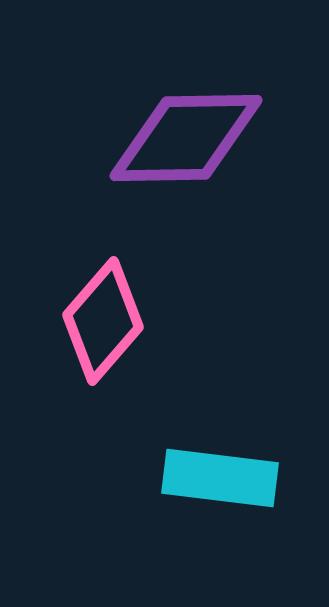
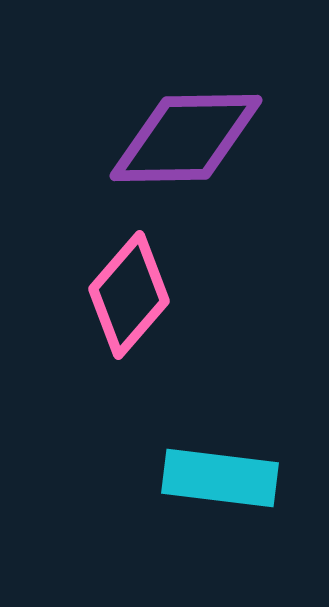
pink diamond: moved 26 px right, 26 px up
